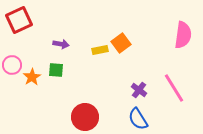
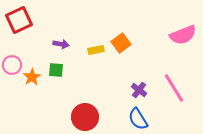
pink semicircle: rotated 60 degrees clockwise
yellow rectangle: moved 4 px left
